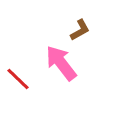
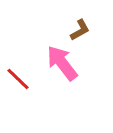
pink arrow: moved 1 px right
